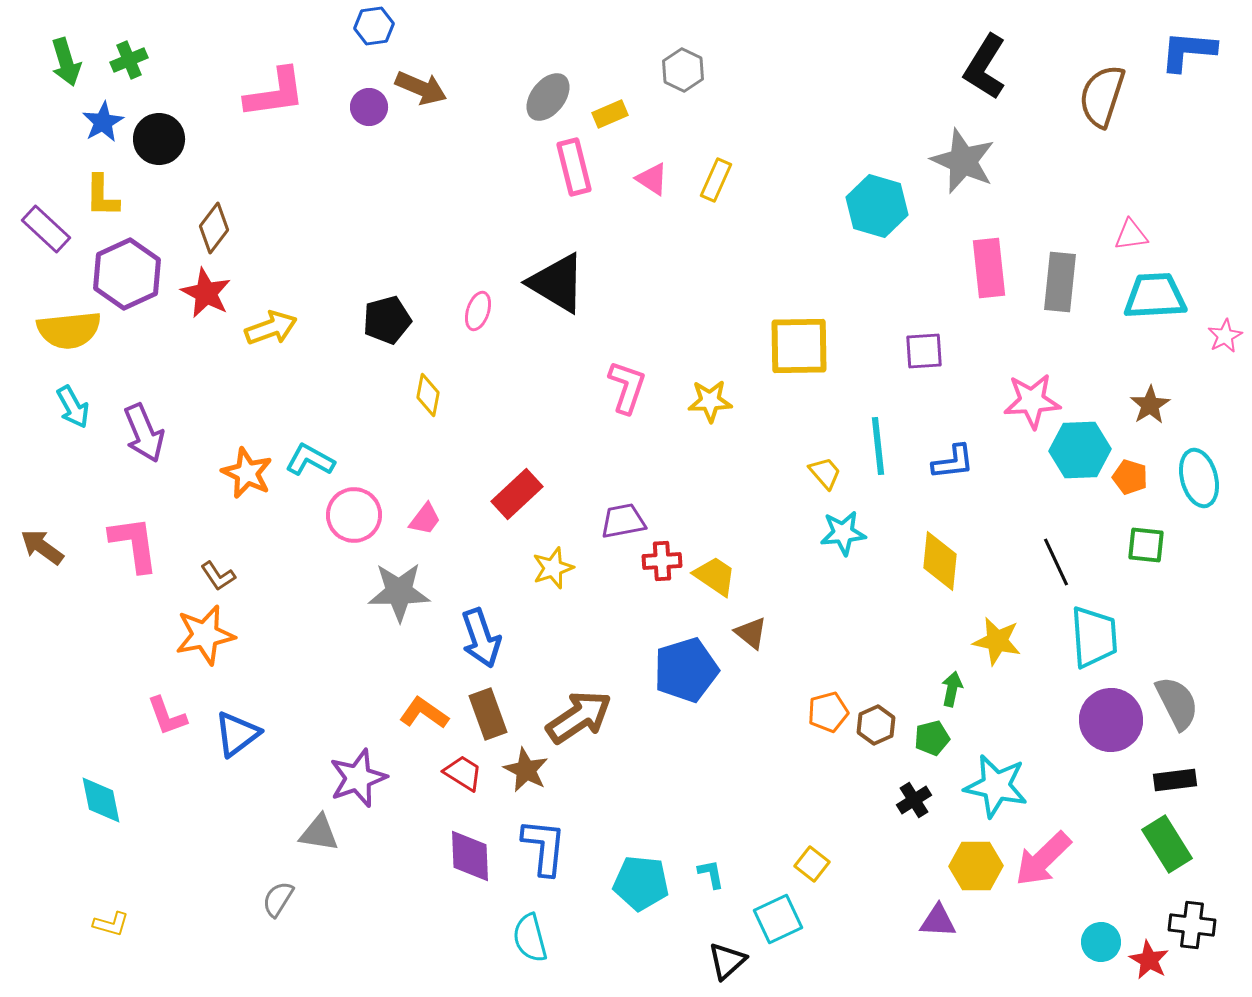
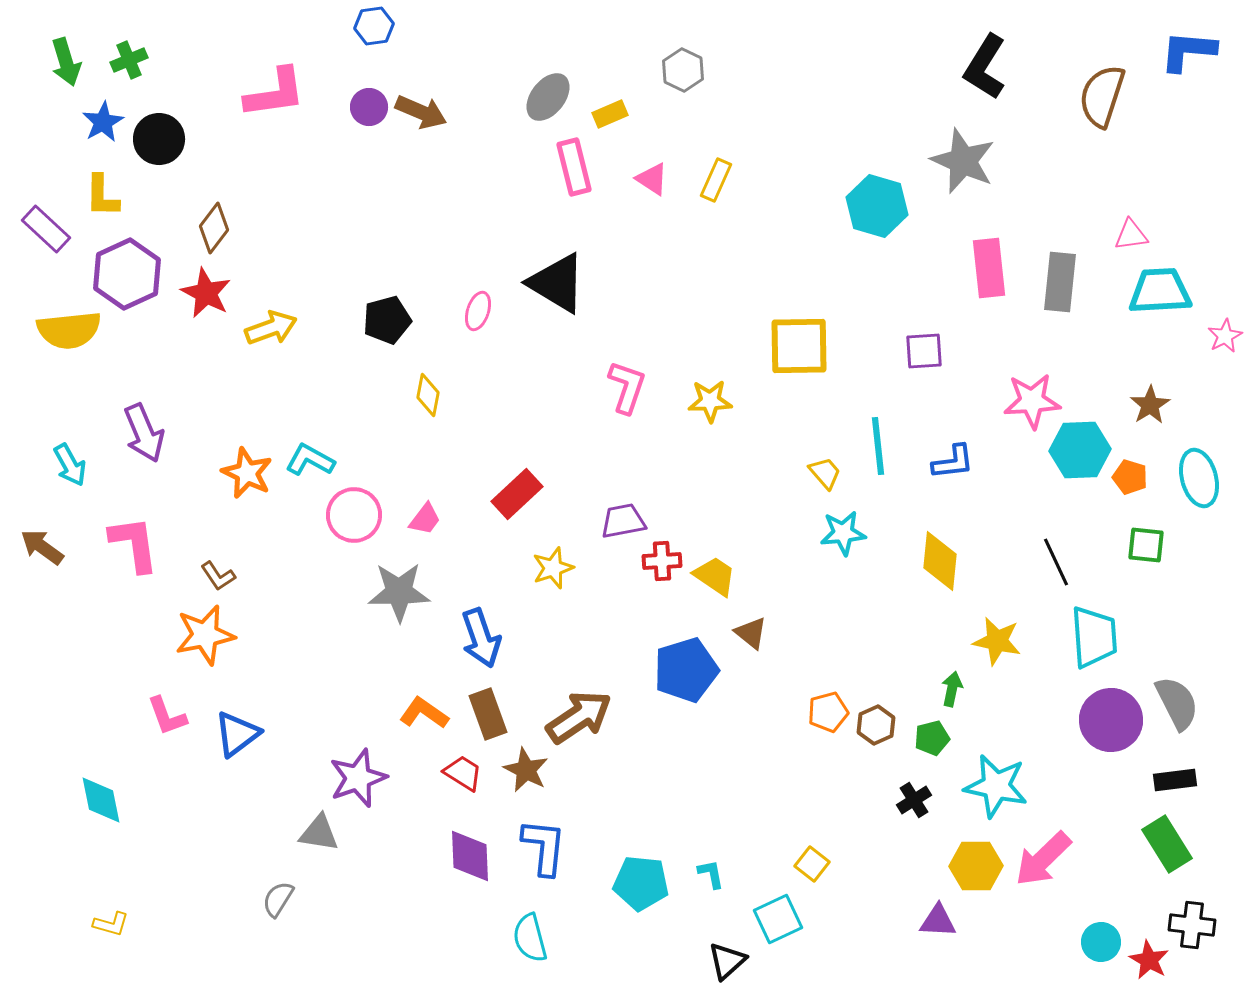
brown arrow at (421, 88): moved 24 px down
cyan trapezoid at (1155, 296): moved 5 px right, 5 px up
cyan arrow at (73, 407): moved 3 px left, 58 px down
